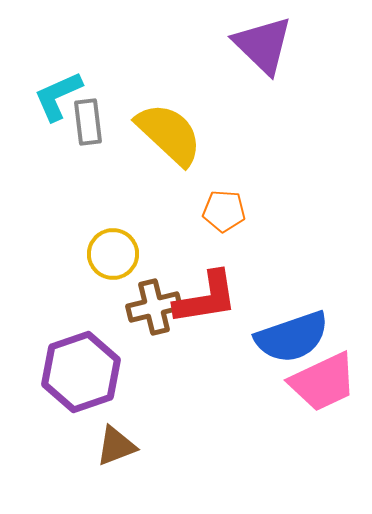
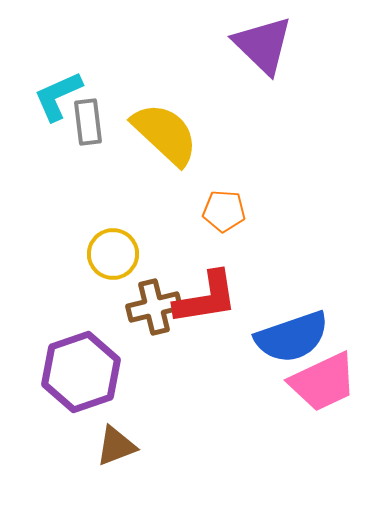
yellow semicircle: moved 4 px left
